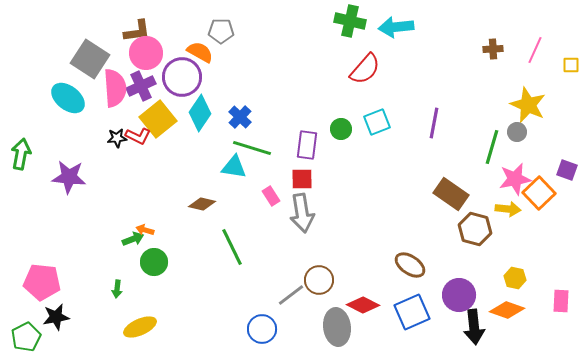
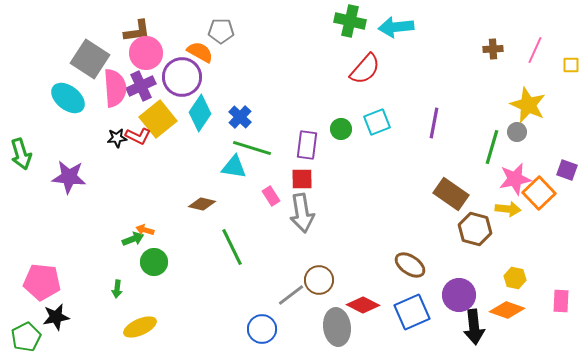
green arrow at (21, 154): rotated 152 degrees clockwise
